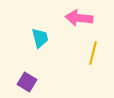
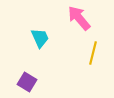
pink arrow: rotated 44 degrees clockwise
cyan trapezoid: rotated 10 degrees counterclockwise
